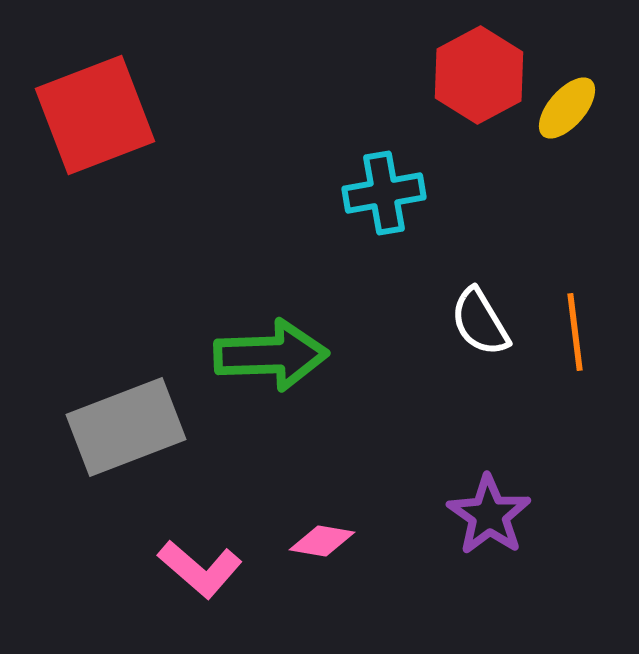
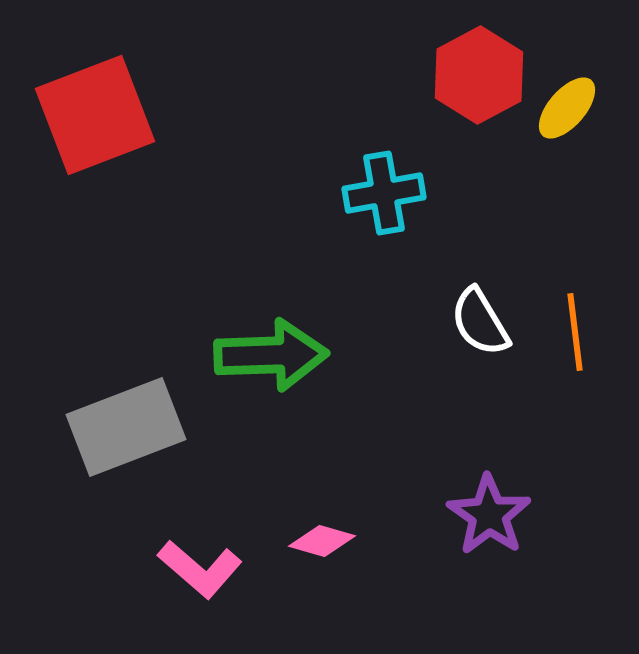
pink diamond: rotated 6 degrees clockwise
